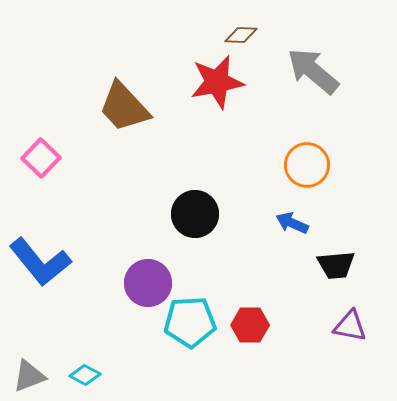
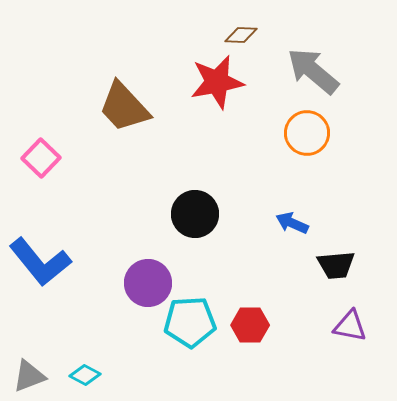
orange circle: moved 32 px up
